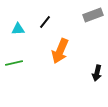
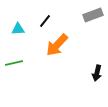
black line: moved 1 px up
orange arrow: moved 3 px left, 6 px up; rotated 20 degrees clockwise
